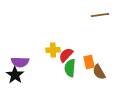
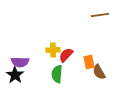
green semicircle: moved 13 px left, 6 px down
